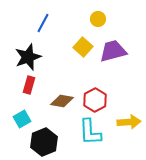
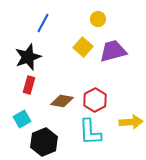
yellow arrow: moved 2 px right
